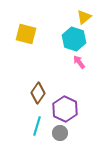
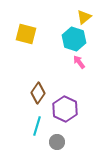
gray circle: moved 3 px left, 9 px down
